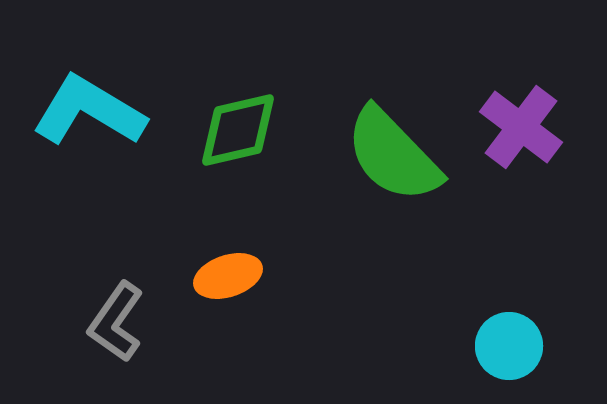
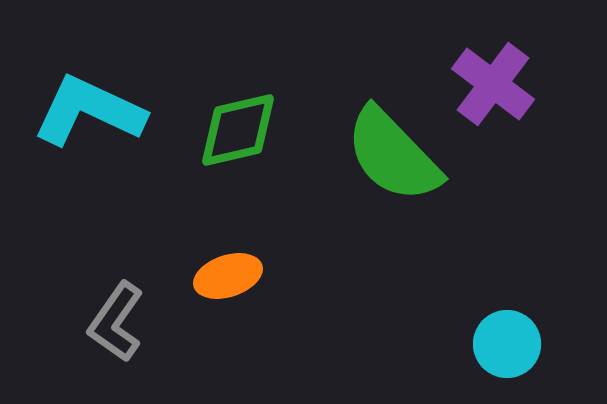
cyan L-shape: rotated 6 degrees counterclockwise
purple cross: moved 28 px left, 43 px up
cyan circle: moved 2 px left, 2 px up
